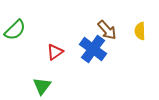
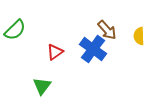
yellow semicircle: moved 1 px left, 5 px down
